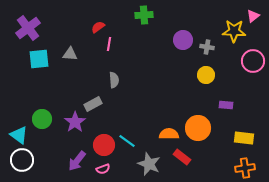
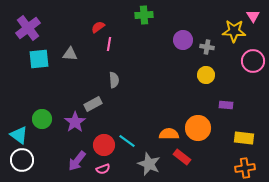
pink triangle: rotated 24 degrees counterclockwise
